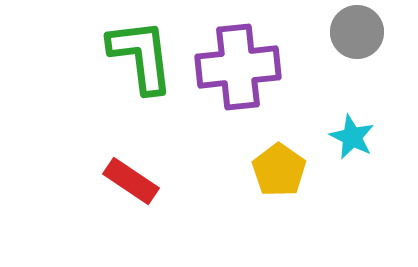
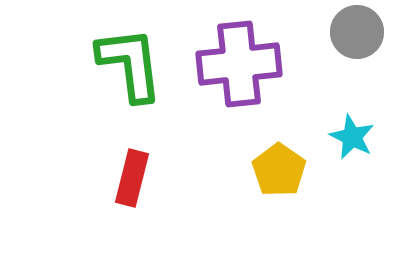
green L-shape: moved 11 px left, 8 px down
purple cross: moved 1 px right, 3 px up
red rectangle: moved 1 px right, 3 px up; rotated 70 degrees clockwise
